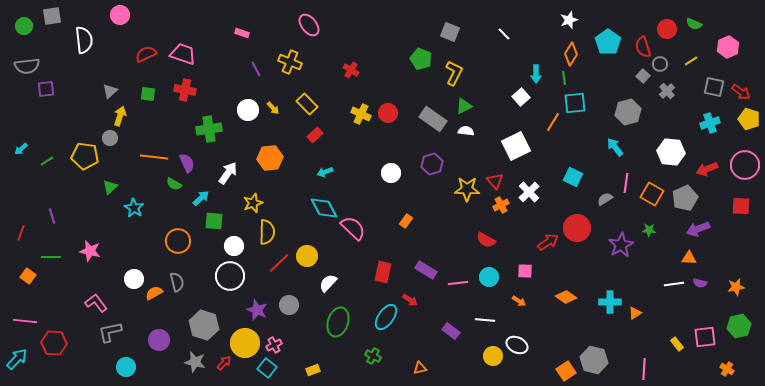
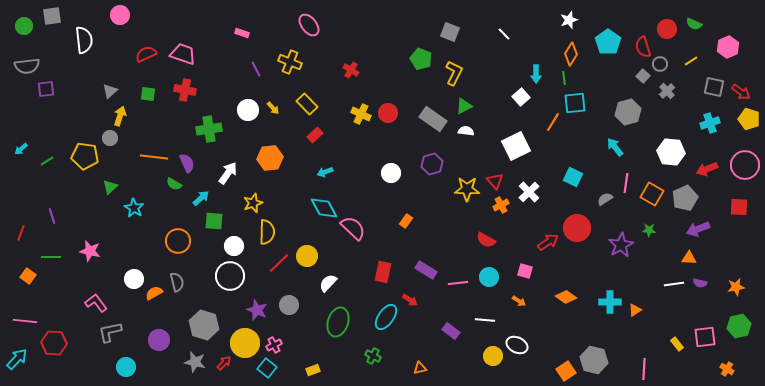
red square at (741, 206): moved 2 px left, 1 px down
pink square at (525, 271): rotated 14 degrees clockwise
orange triangle at (635, 313): moved 3 px up
